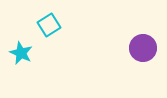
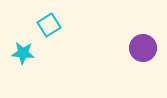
cyan star: moved 2 px right; rotated 20 degrees counterclockwise
